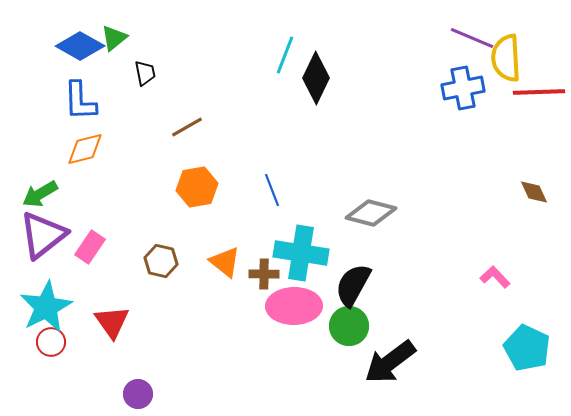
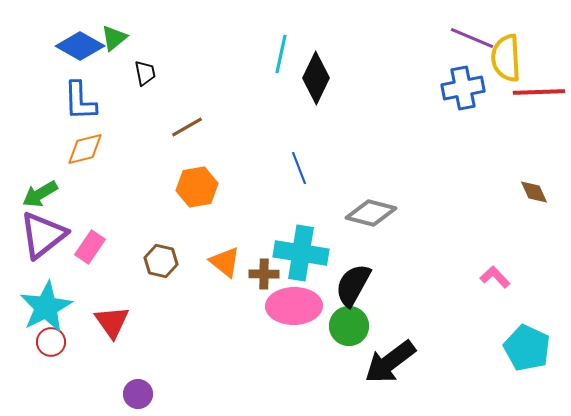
cyan line: moved 4 px left, 1 px up; rotated 9 degrees counterclockwise
blue line: moved 27 px right, 22 px up
